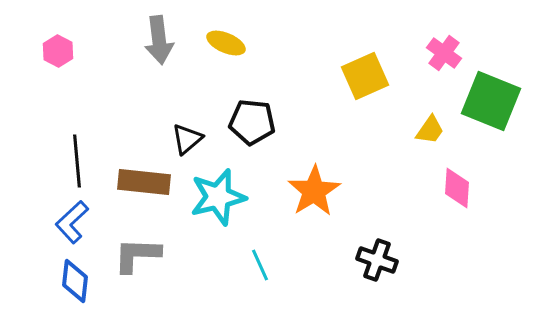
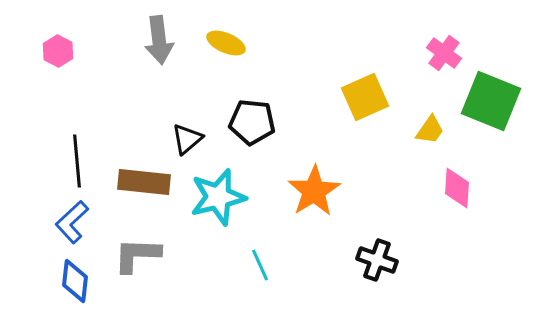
yellow square: moved 21 px down
